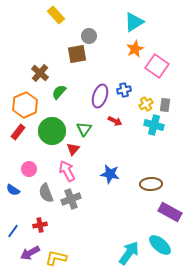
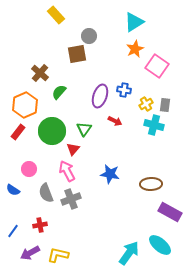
blue cross: rotated 24 degrees clockwise
yellow L-shape: moved 2 px right, 3 px up
